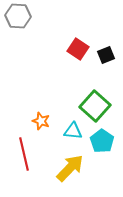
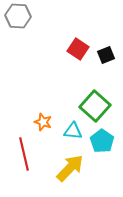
orange star: moved 2 px right, 1 px down
